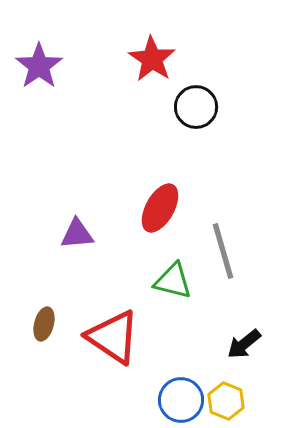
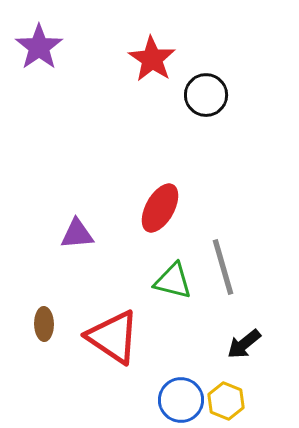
purple star: moved 19 px up
black circle: moved 10 px right, 12 px up
gray line: moved 16 px down
brown ellipse: rotated 16 degrees counterclockwise
